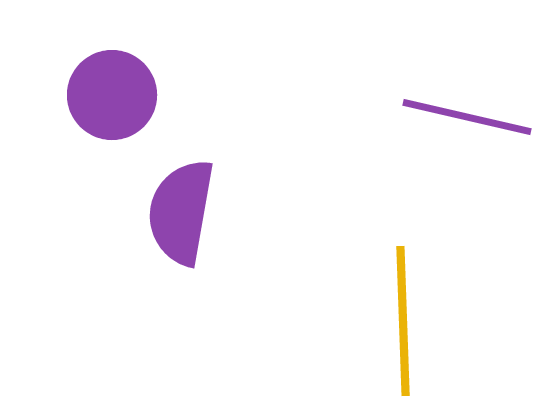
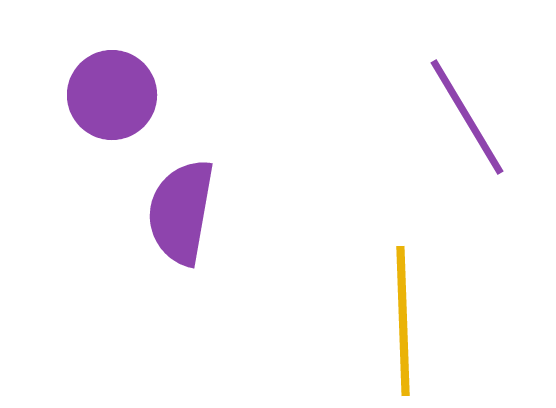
purple line: rotated 46 degrees clockwise
